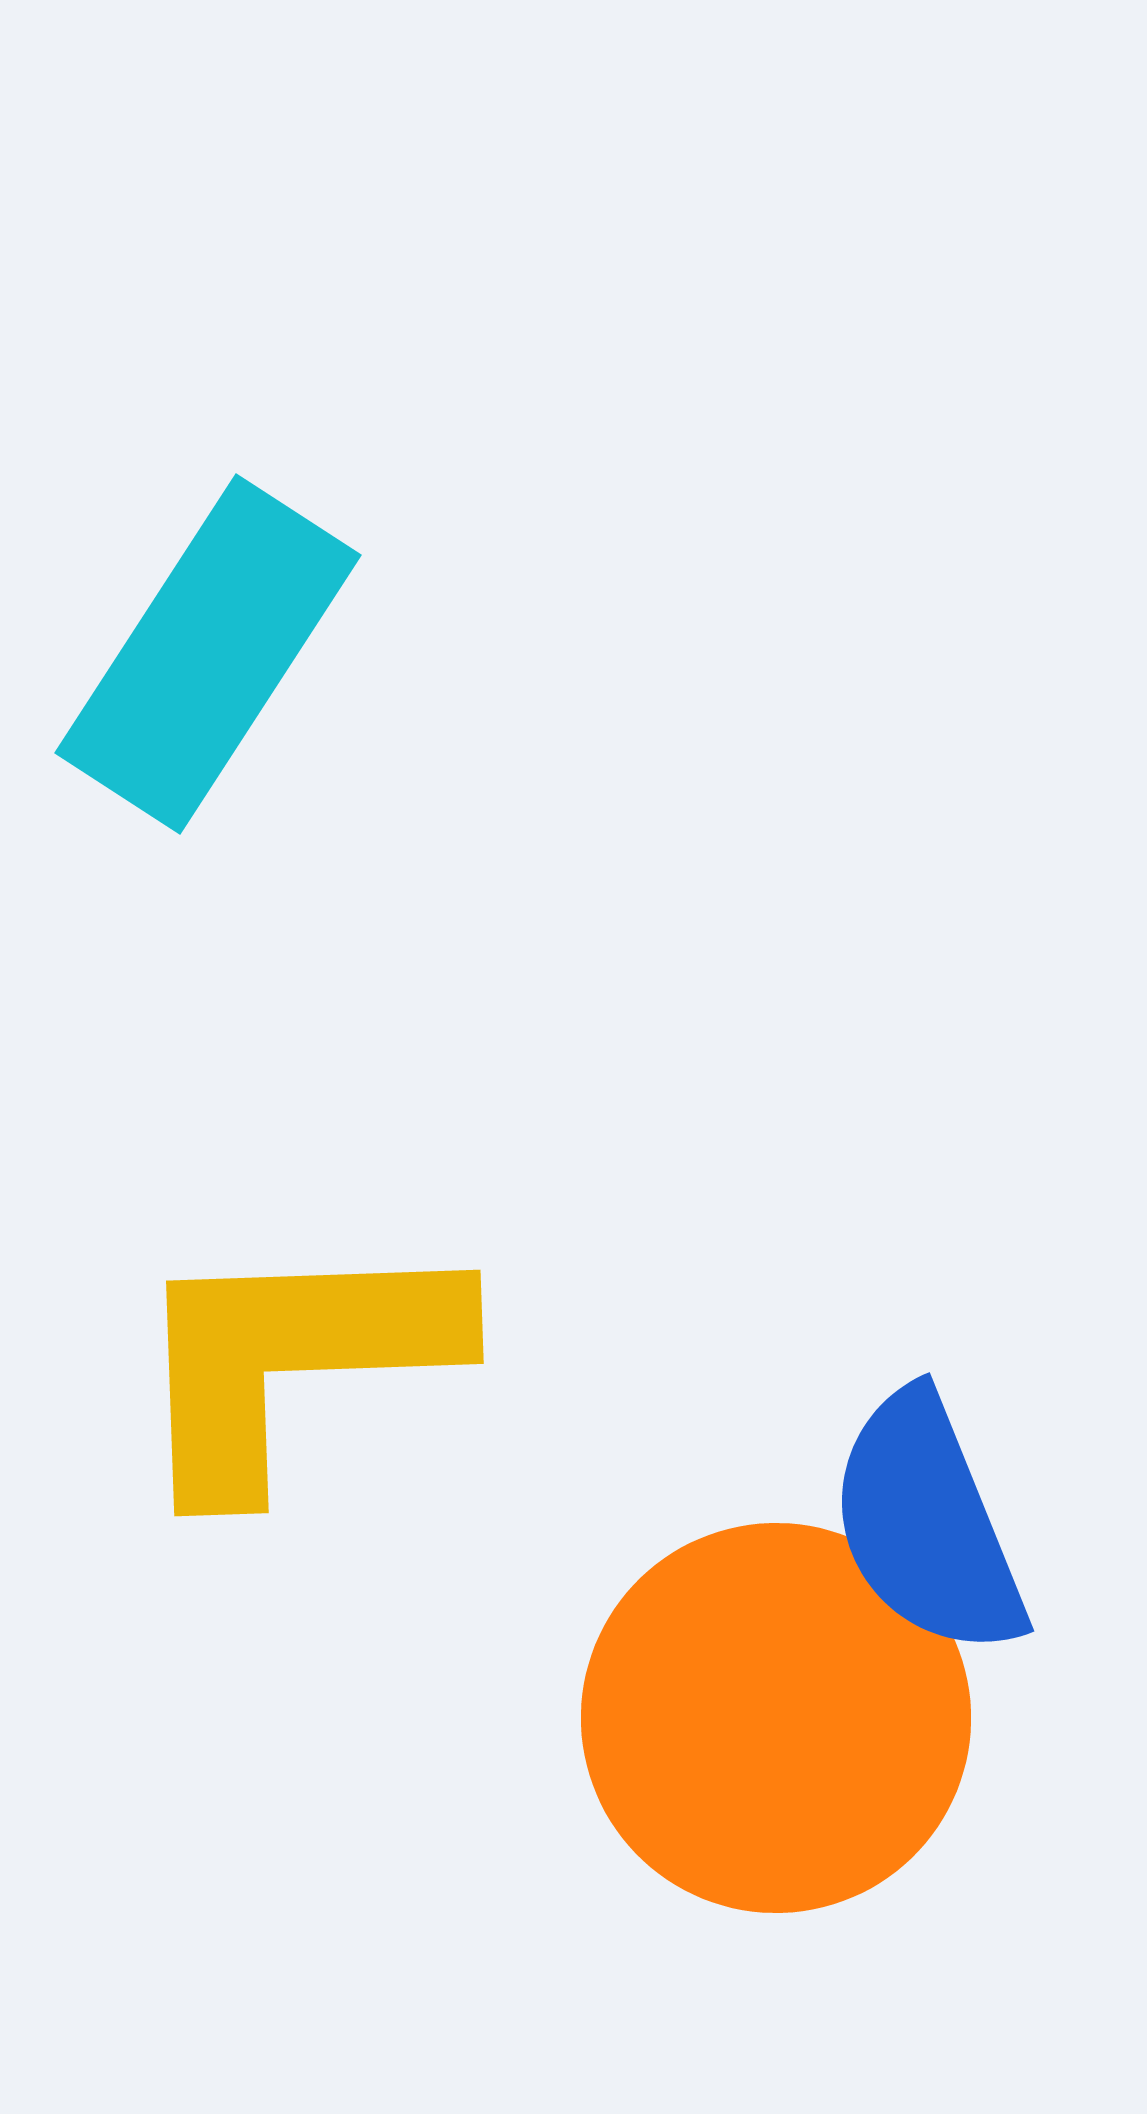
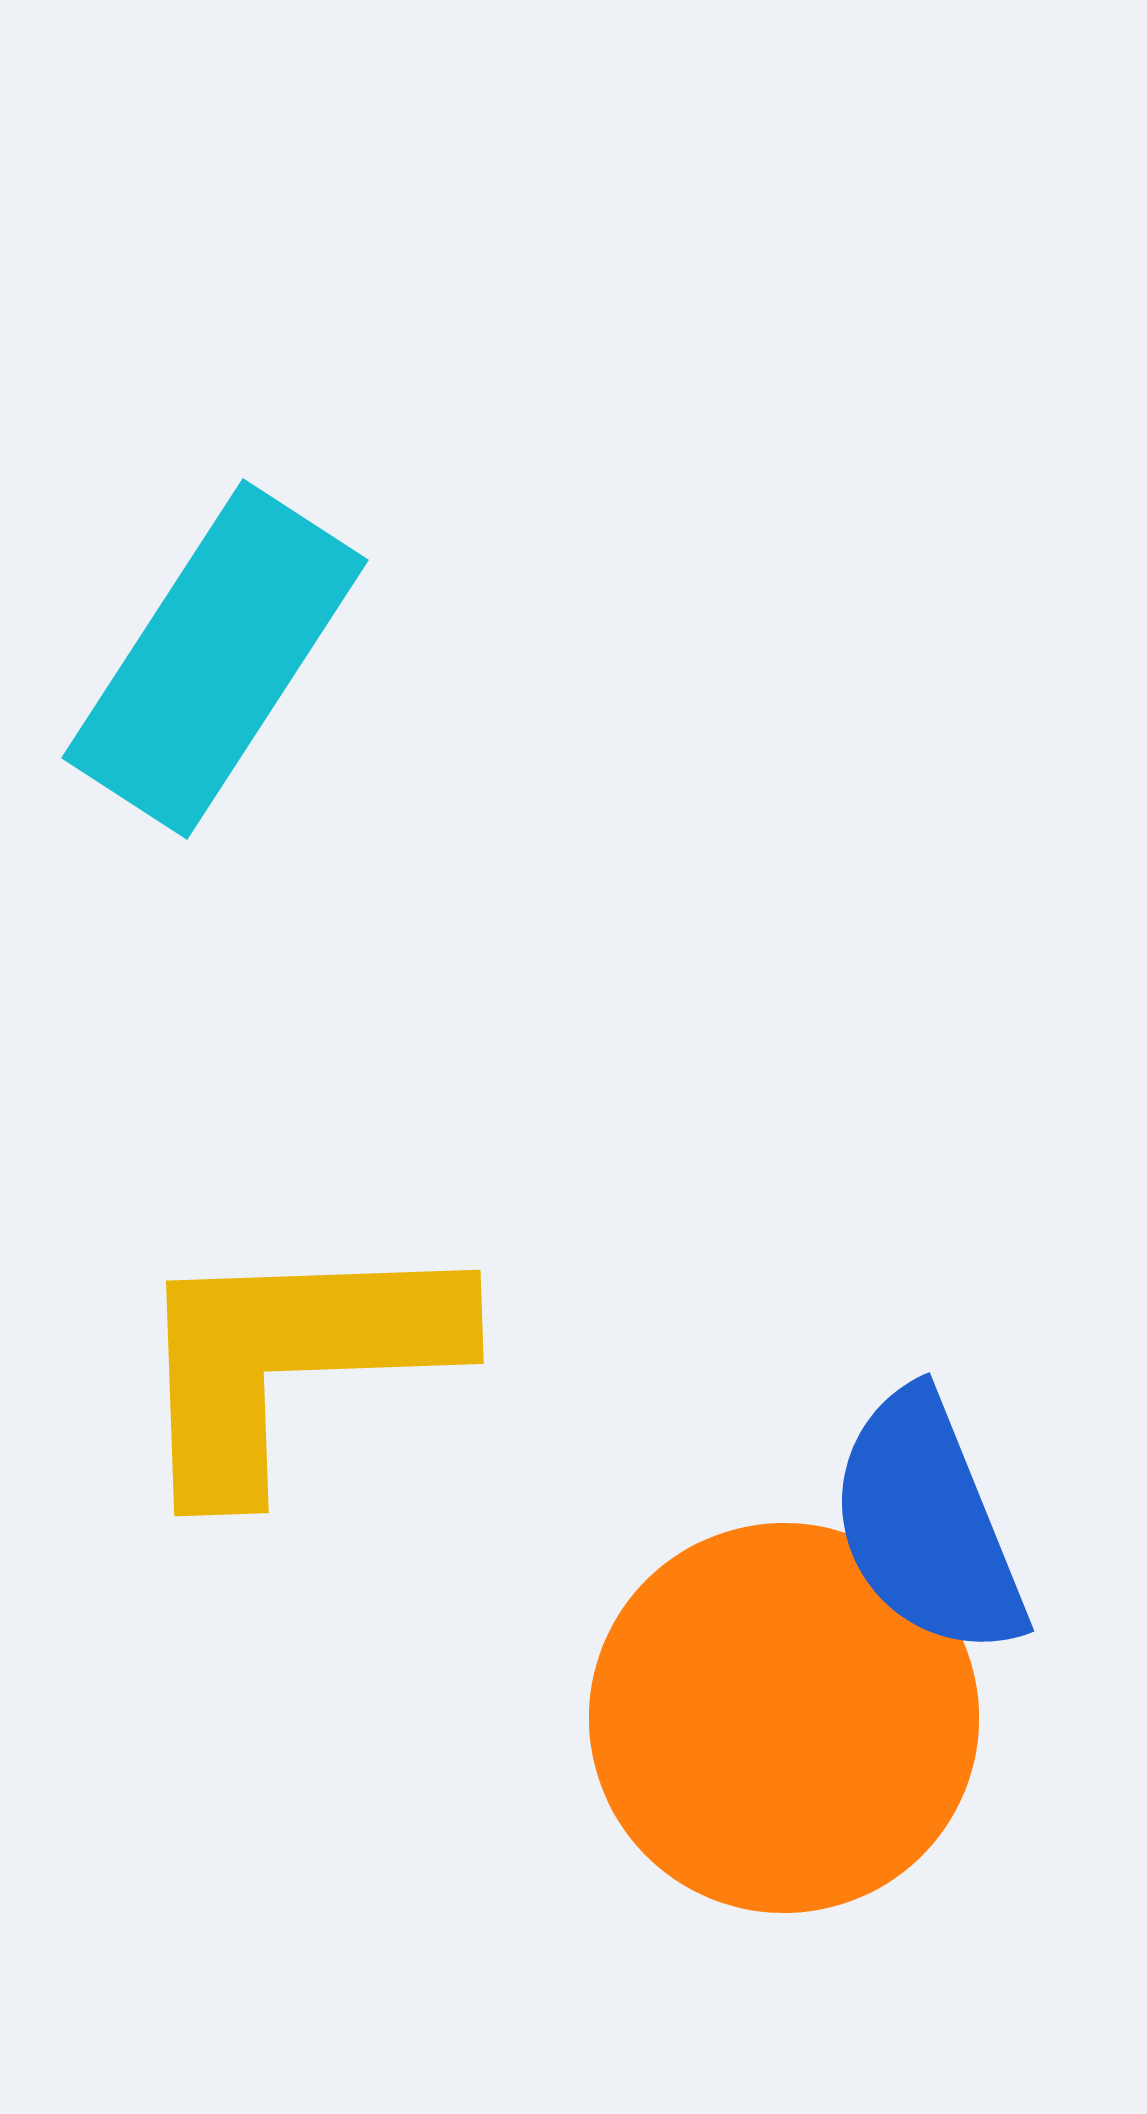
cyan rectangle: moved 7 px right, 5 px down
orange circle: moved 8 px right
